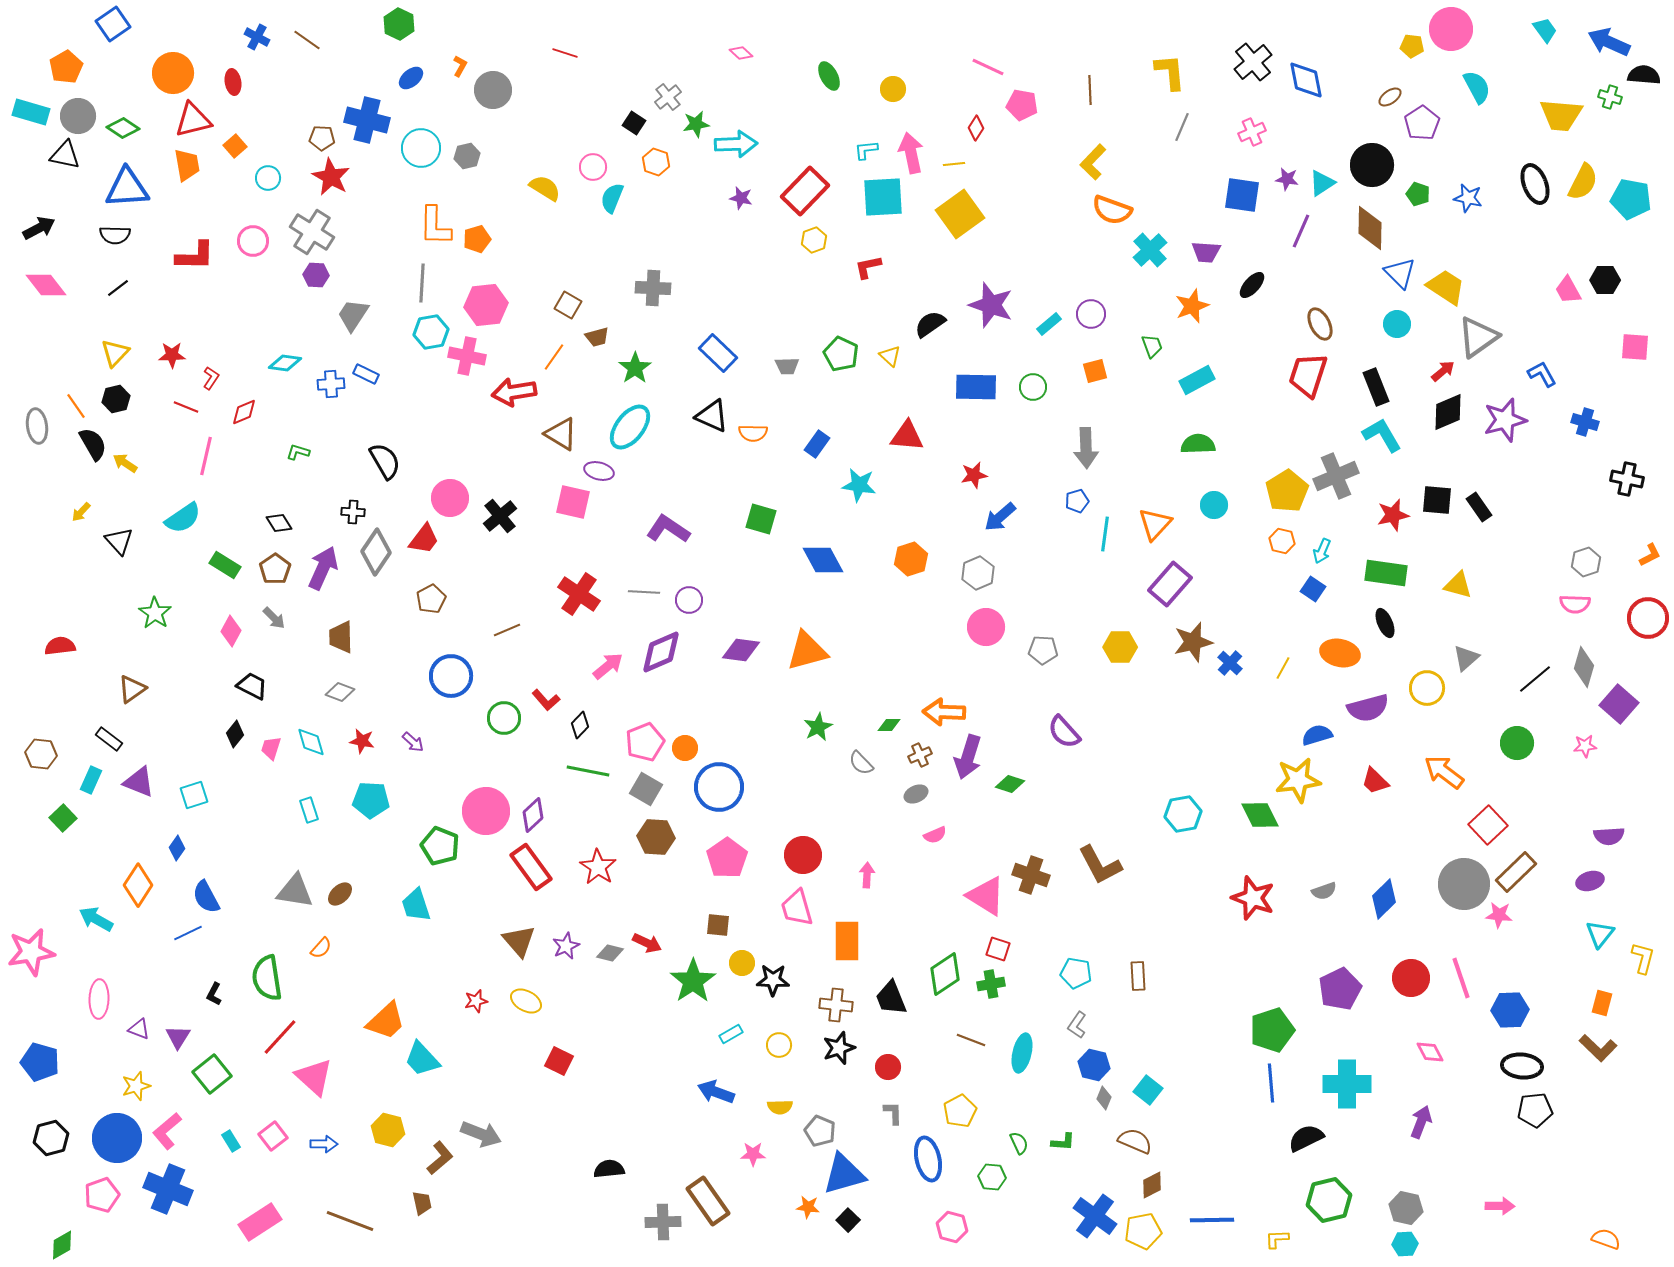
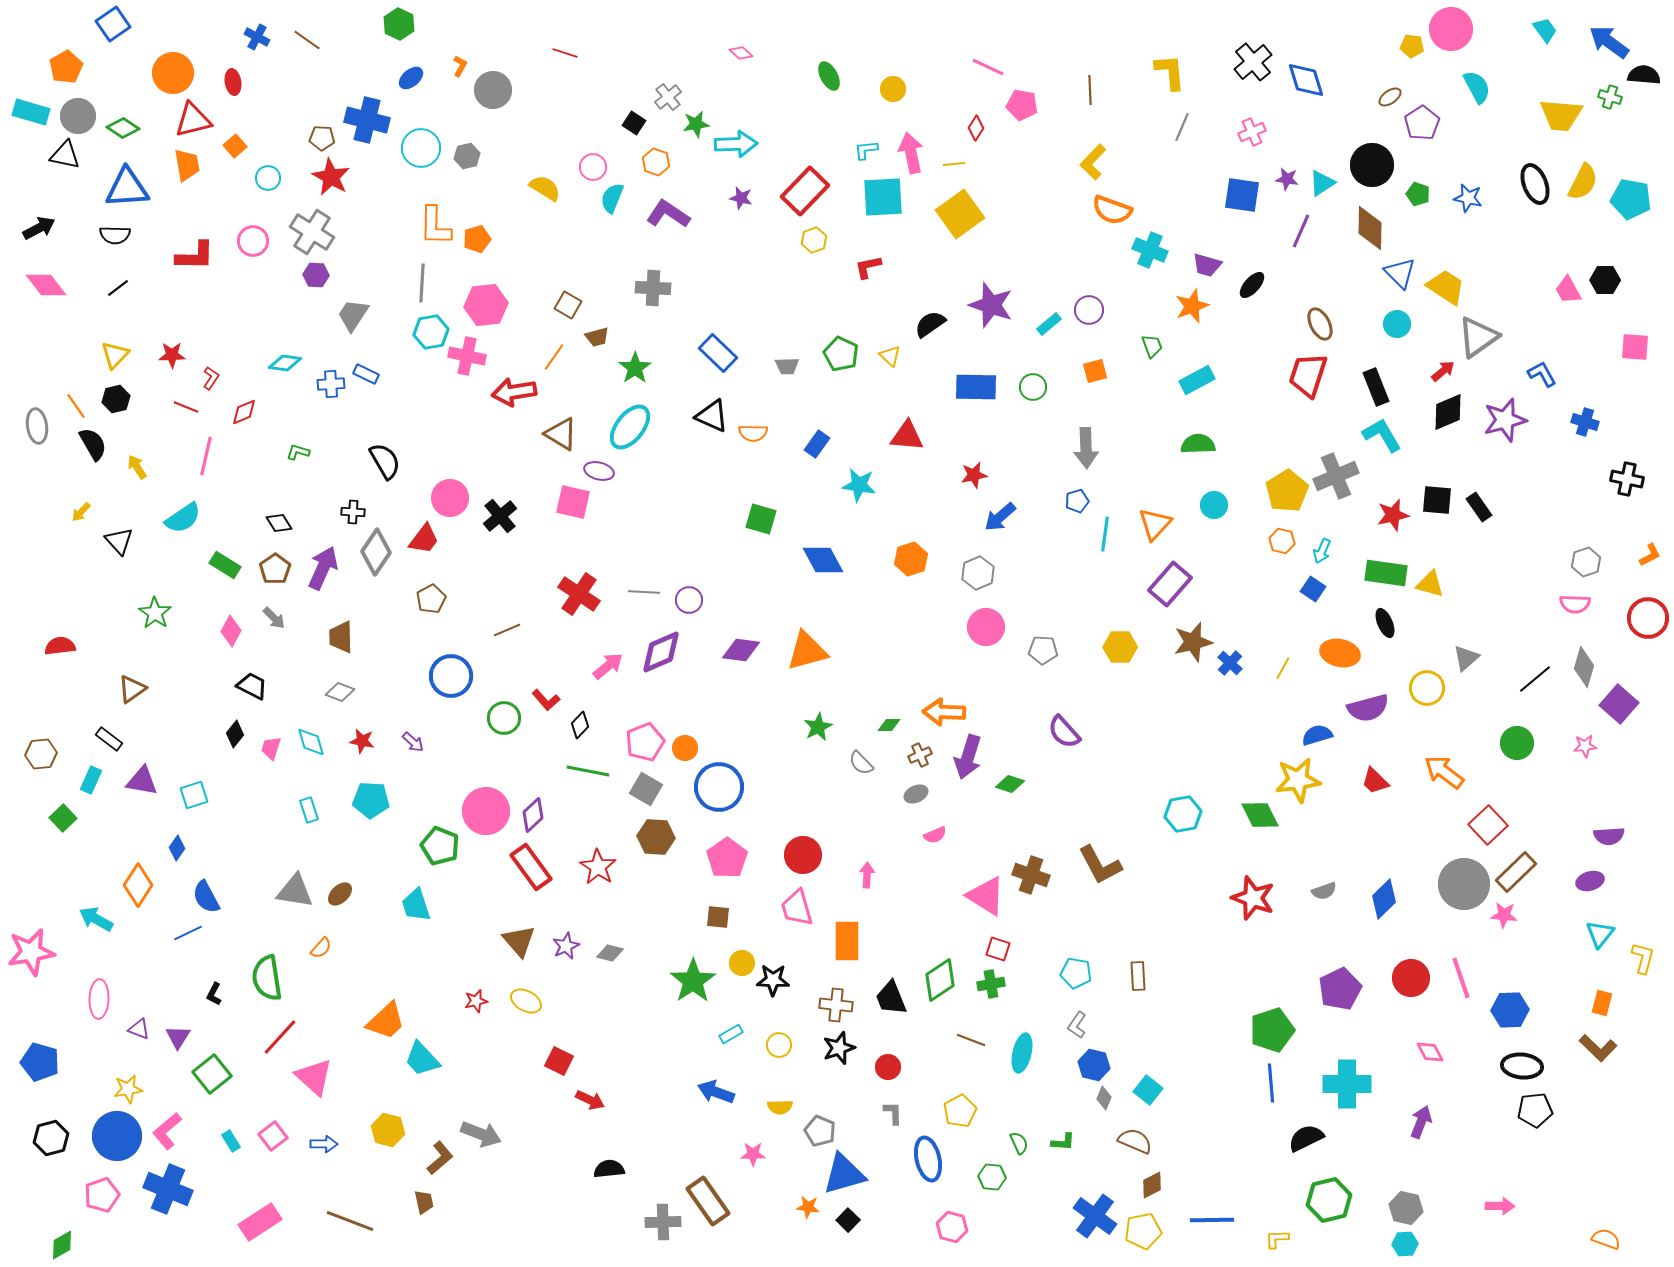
blue arrow at (1609, 42): rotated 12 degrees clockwise
blue diamond at (1306, 80): rotated 6 degrees counterclockwise
cyan cross at (1150, 250): rotated 24 degrees counterclockwise
purple trapezoid at (1206, 252): moved 1 px right, 13 px down; rotated 12 degrees clockwise
purple circle at (1091, 314): moved 2 px left, 4 px up
yellow triangle at (115, 353): moved 2 px down
yellow arrow at (125, 463): moved 12 px right, 4 px down; rotated 25 degrees clockwise
purple L-shape at (668, 529): moved 315 px up
yellow triangle at (1458, 585): moved 28 px left, 1 px up
brown hexagon at (41, 754): rotated 12 degrees counterclockwise
purple triangle at (139, 782): moved 3 px right, 1 px up; rotated 12 degrees counterclockwise
pink star at (1499, 915): moved 5 px right
brown square at (718, 925): moved 8 px up
red arrow at (647, 943): moved 57 px left, 157 px down
green diamond at (945, 974): moved 5 px left, 6 px down
yellow star at (136, 1086): moved 8 px left, 3 px down; rotated 8 degrees clockwise
blue circle at (117, 1138): moved 2 px up
brown trapezoid at (422, 1203): moved 2 px right, 1 px up
